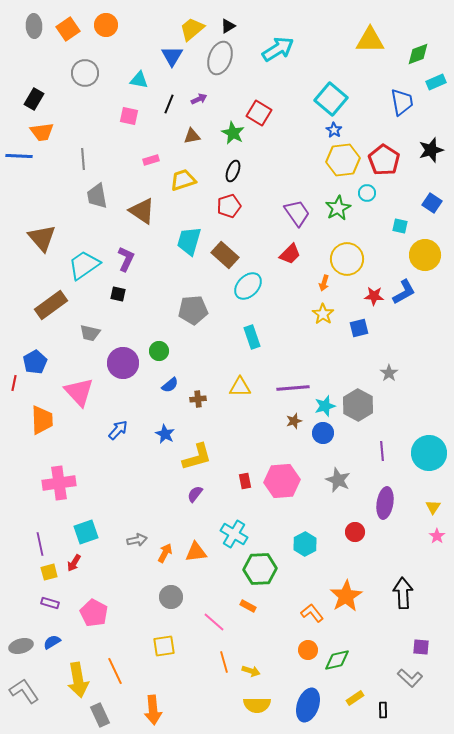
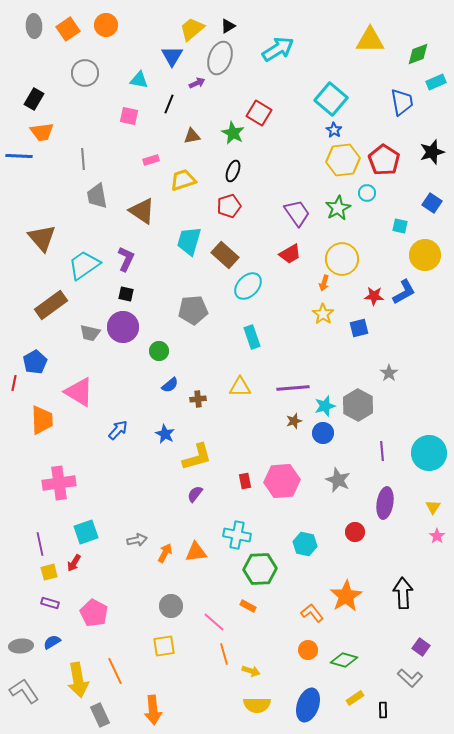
purple arrow at (199, 99): moved 2 px left, 16 px up
black star at (431, 150): moved 1 px right, 2 px down
red trapezoid at (290, 254): rotated 15 degrees clockwise
yellow circle at (347, 259): moved 5 px left
black square at (118, 294): moved 8 px right
purple circle at (123, 363): moved 36 px up
pink triangle at (79, 392): rotated 16 degrees counterclockwise
cyan cross at (234, 534): moved 3 px right, 1 px down; rotated 20 degrees counterclockwise
cyan hexagon at (305, 544): rotated 20 degrees counterclockwise
gray circle at (171, 597): moved 9 px down
gray ellipse at (21, 646): rotated 10 degrees clockwise
purple square at (421, 647): rotated 30 degrees clockwise
green diamond at (337, 660): moved 7 px right; rotated 28 degrees clockwise
orange line at (224, 662): moved 8 px up
